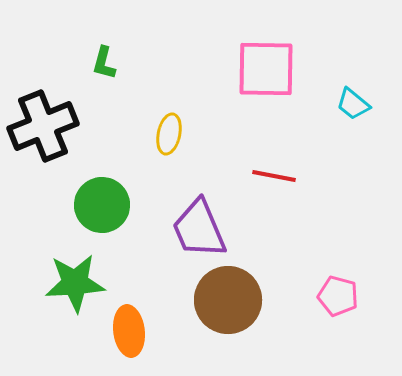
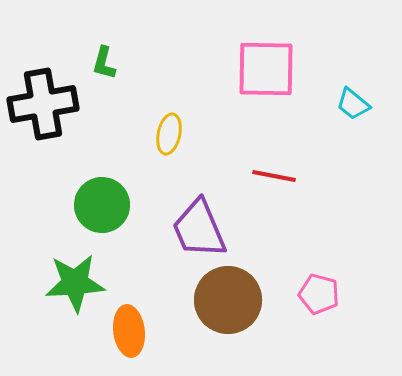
black cross: moved 22 px up; rotated 12 degrees clockwise
pink pentagon: moved 19 px left, 2 px up
